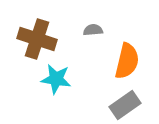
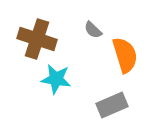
gray semicircle: rotated 132 degrees counterclockwise
orange semicircle: moved 2 px left, 6 px up; rotated 30 degrees counterclockwise
gray rectangle: moved 13 px left; rotated 12 degrees clockwise
